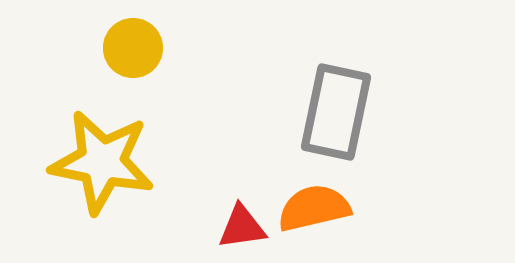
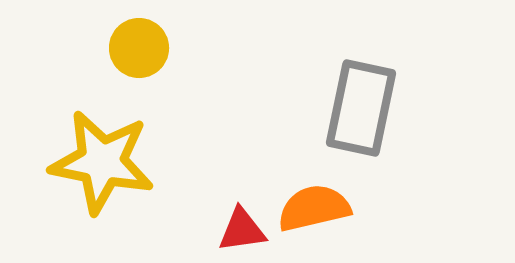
yellow circle: moved 6 px right
gray rectangle: moved 25 px right, 4 px up
red triangle: moved 3 px down
